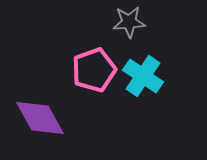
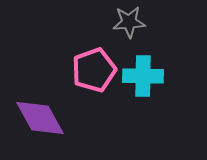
cyan cross: rotated 33 degrees counterclockwise
